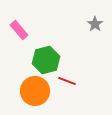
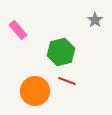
gray star: moved 4 px up
pink rectangle: moved 1 px left
green hexagon: moved 15 px right, 8 px up
